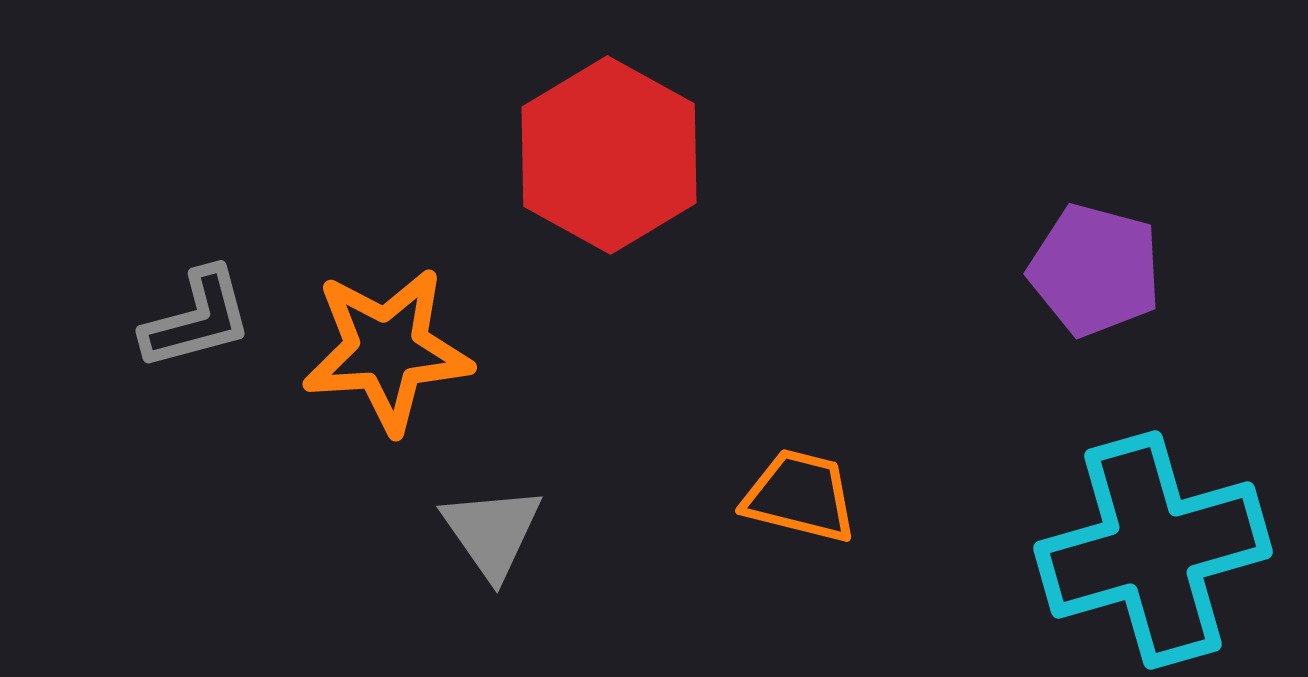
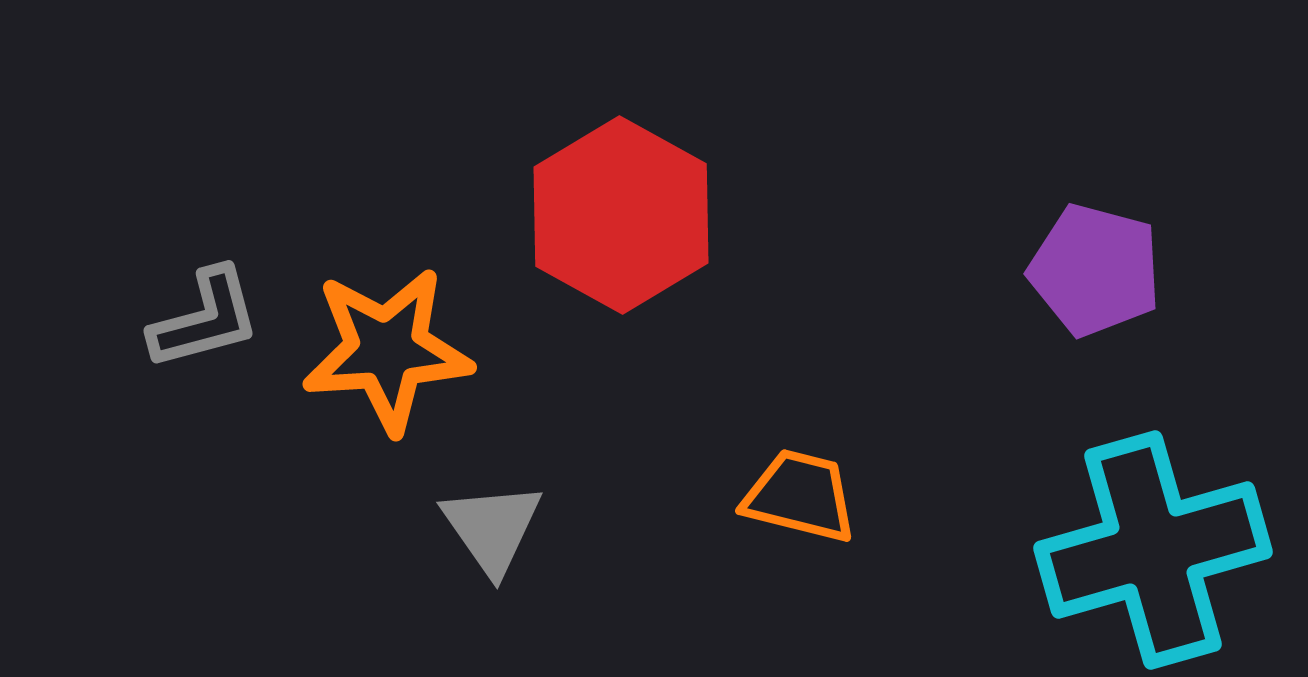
red hexagon: moved 12 px right, 60 px down
gray L-shape: moved 8 px right
gray triangle: moved 4 px up
